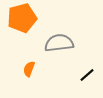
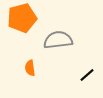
gray semicircle: moved 1 px left, 3 px up
orange semicircle: moved 1 px right, 1 px up; rotated 28 degrees counterclockwise
